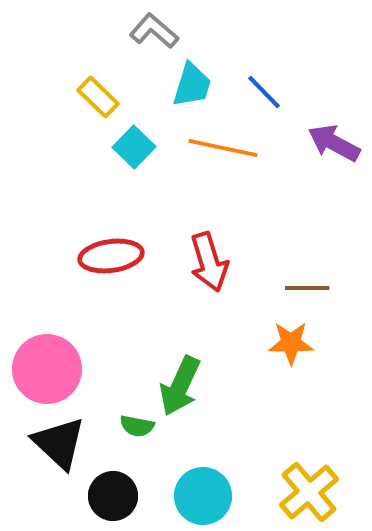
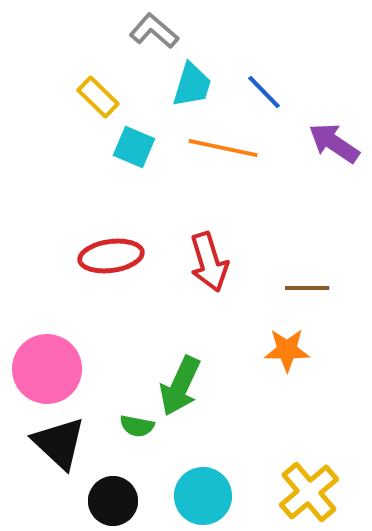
purple arrow: rotated 6 degrees clockwise
cyan square: rotated 21 degrees counterclockwise
orange star: moved 4 px left, 7 px down
black circle: moved 5 px down
